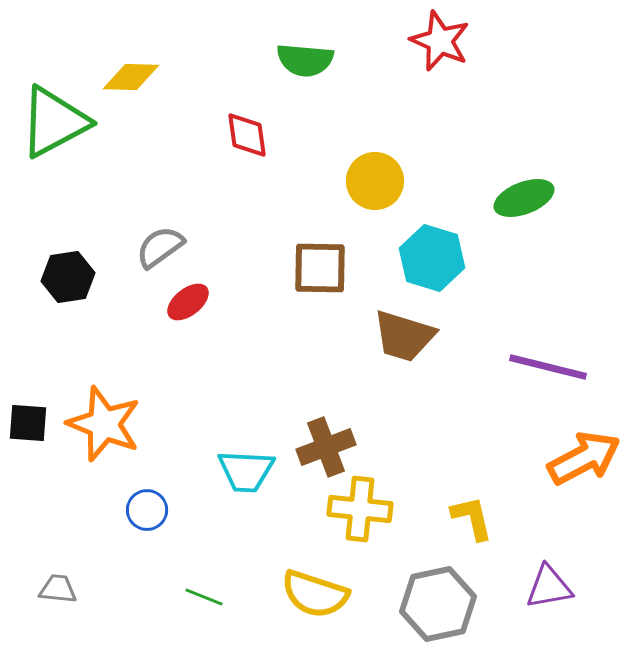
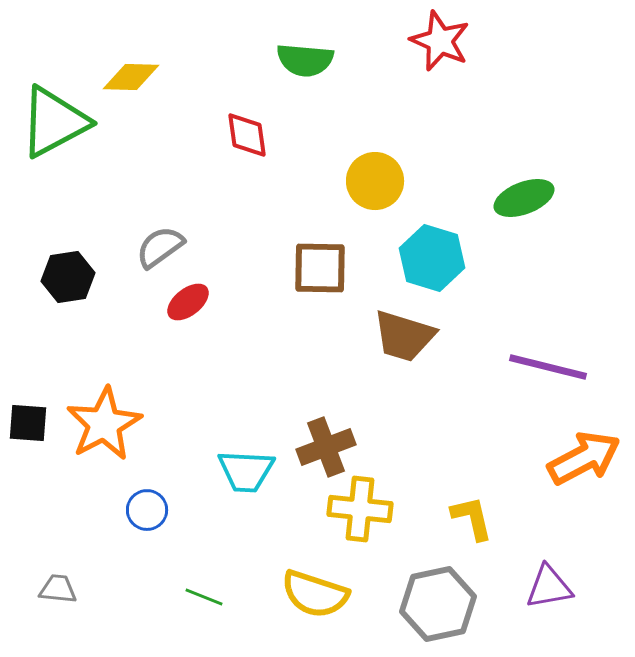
orange star: rotated 22 degrees clockwise
